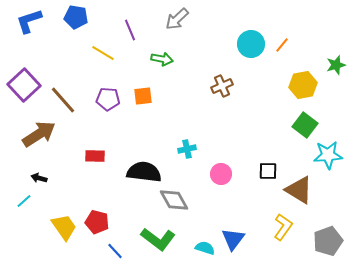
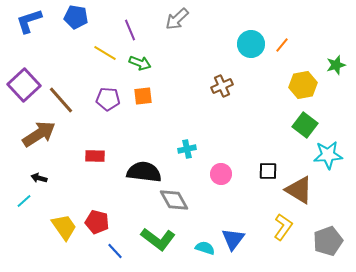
yellow line: moved 2 px right
green arrow: moved 22 px left, 4 px down; rotated 10 degrees clockwise
brown line: moved 2 px left
